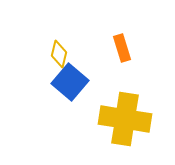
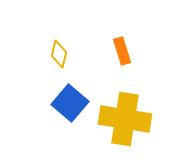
orange rectangle: moved 3 px down
blue square: moved 21 px down
